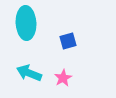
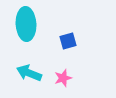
cyan ellipse: moved 1 px down
pink star: rotated 12 degrees clockwise
